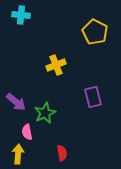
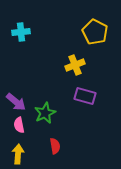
cyan cross: moved 17 px down; rotated 12 degrees counterclockwise
yellow cross: moved 19 px right
purple rectangle: moved 8 px left, 1 px up; rotated 60 degrees counterclockwise
pink semicircle: moved 8 px left, 7 px up
red semicircle: moved 7 px left, 7 px up
